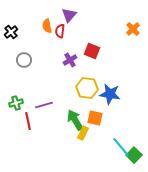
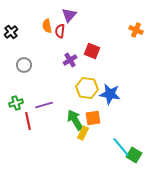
orange cross: moved 3 px right, 1 px down; rotated 24 degrees counterclockwise
gray circle: moved 5 px down
orange square: moved 2 px left; rotated 21 degrees counterclockwise
green square: rotated 14 degrees counterclockwise
